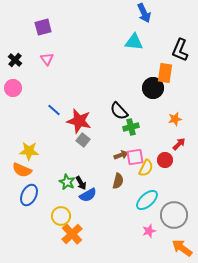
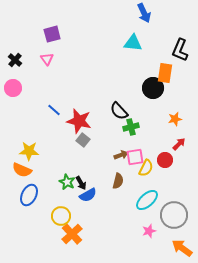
purple square: moved 9 px right, 7 px down
cyan triangle: moved 1 px left, 1 px down
